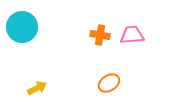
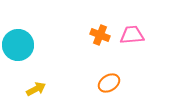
cyan circle: moved 4 px left, 18 px down
orange cross: rotated 12 degrees clockwise
yellow arrow: moved 1 px left, 1 px down
